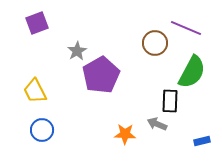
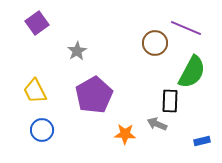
purple square: rotated 15 degrees counterclockwise
purple pentagon: moved 7 px left, 20 px down
